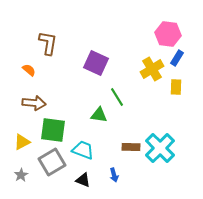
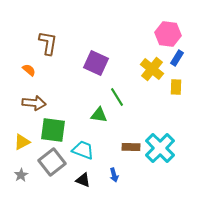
yellow cross: rotated 20 degrees counterclockwise
gray square: rotated 8 degrees counterclockwise
